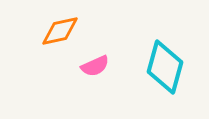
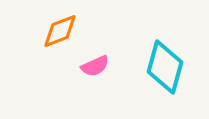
orange diamond: rotated 9 degrees counterclockwise
